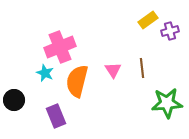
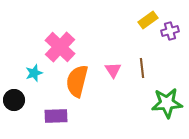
pink cross: rotated 24 degrees counterclockwise
cyan star: moved 11 px left; rotated 30 degrees clockwise
purple rectangle: rotated 70 degrees counterclockwise
